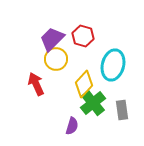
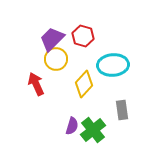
cyan ellipse: rotated 72 degrees clockwise
green cross: moved 27 px down
